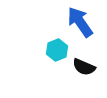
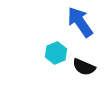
cyan hexagon: moved 1 px left, 3 px down
